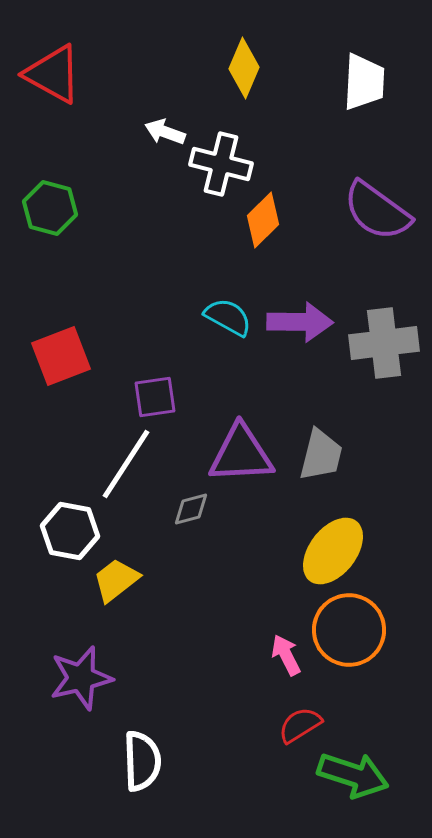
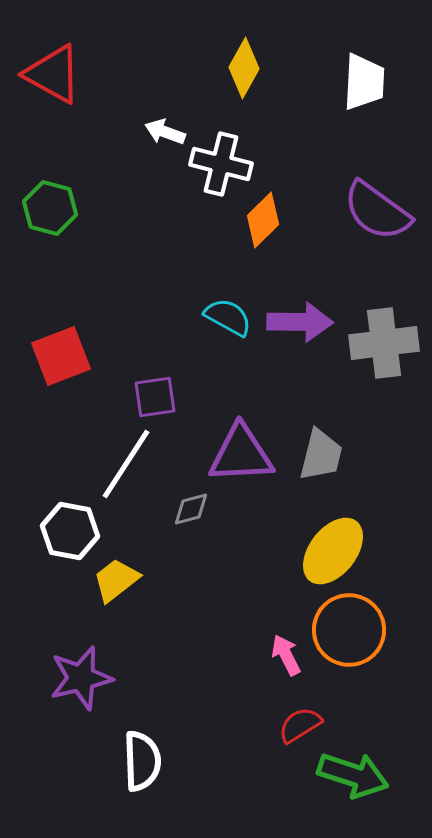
yellow diamond: rotated 6 degrees clockwise
